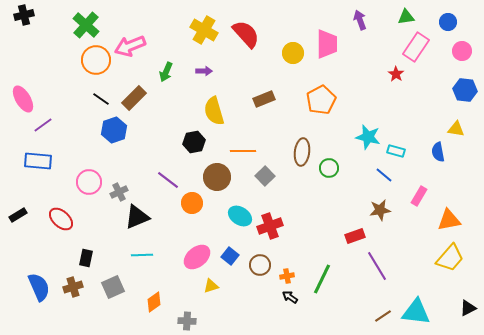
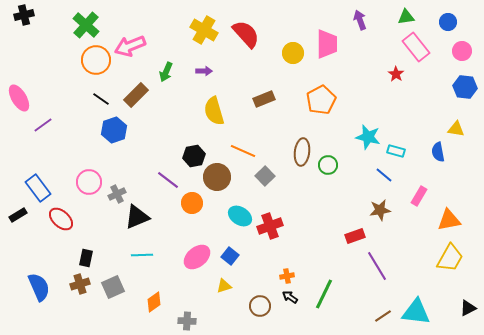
pink rectangle at (416, 47): rotated 72 degrees counterclockwise
blue hexagon at (465, 90): moved 3 px up
brown rectangle at (134, 98): moved 2 px right, 3 px up
pink ellipse at (23, 99): moved 4 px left, 1 px up
black hexagon at (194, 142): moved 14 px down
orange line at (243, 151): rotated 25 degrees clockwise
blue rectangle at (38, 161): moved 27 px down; rotated 48 degrees clockwise
green circle at (329, 168): moved 1 px left, 3 px up
gray cross at (119, 192): moved 2 px left, 2 px down
yellow trapezoid at (450, 258): rotated 12 degrees counterclockwise
brown circle at (260, 265): moved 41 px down
green line at (322, 279): moved 2 px right, 15 px down
yellow triangle at (211, 286): moved 13 px right
brown cross at (73, 287): moved 7 px right, 3 px up
